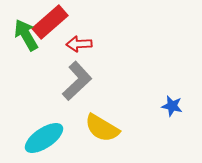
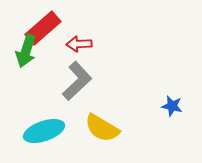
red rectangle: moved 7 px left, 6 px down
green arrow: moved 16 px down; rotated 132 degrees counterclockwise
cyan ellipse: moved 7 px up; rotated 15 degrees clockwise
